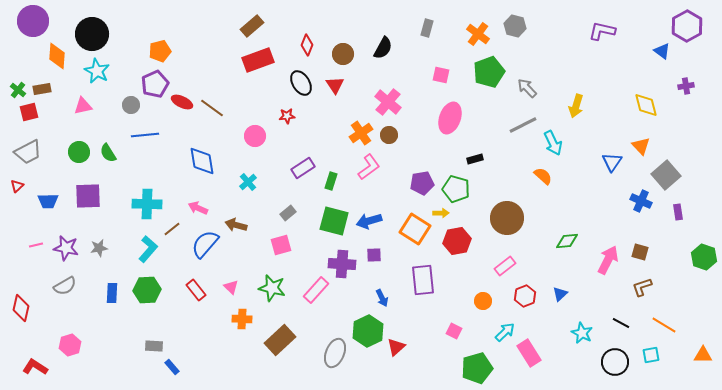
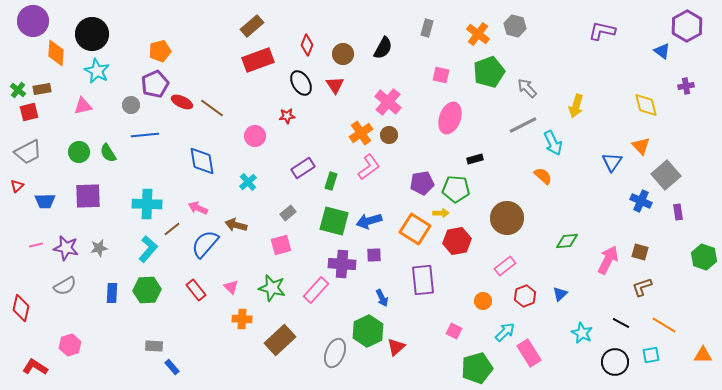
orange diamond at (57, 56): moved 1 px left, 3 px up
green pentagon at (456, 189): rotated 12 degrees counterclockwise
blue trapezoid at (48, 201): moved 3 px left
